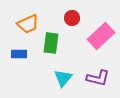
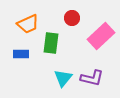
blue rectangle: moved 2 px right
purple L-shape: moved 6 px left
